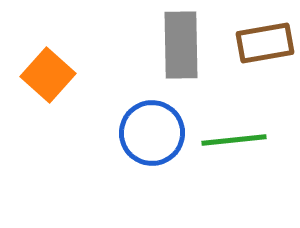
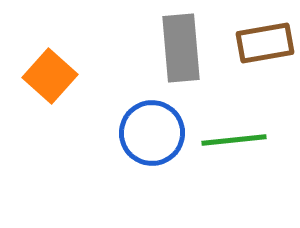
gray rectangle: moved 3 px down; rotated 4 degrees counterclockwise
orange square: moved 2 px right, 1 px down
